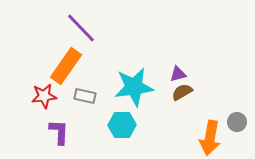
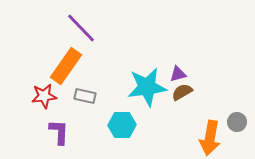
cyan star: moved 13 px right
